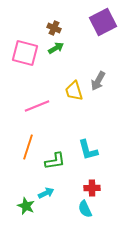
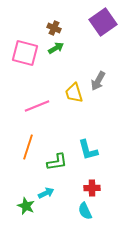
purple square: rotated 8 degrees counterclockwise
yellow trapezoid: moved 2 px down
green L-shape: moved 2 px right, 1 px down
cyan semicircle: moved 2 px down
